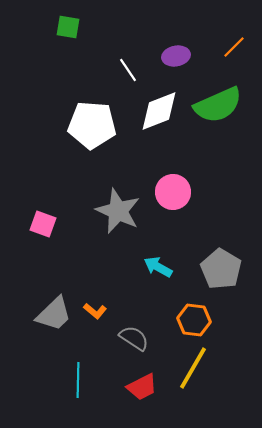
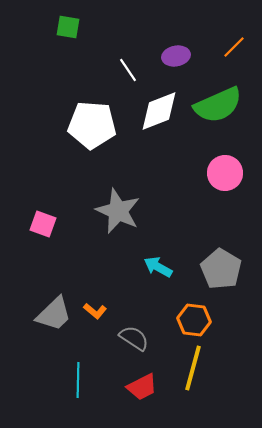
pink circle: moved 52 px right, 19 px up
yellow line: rotated 15 degrees counterclockwise
